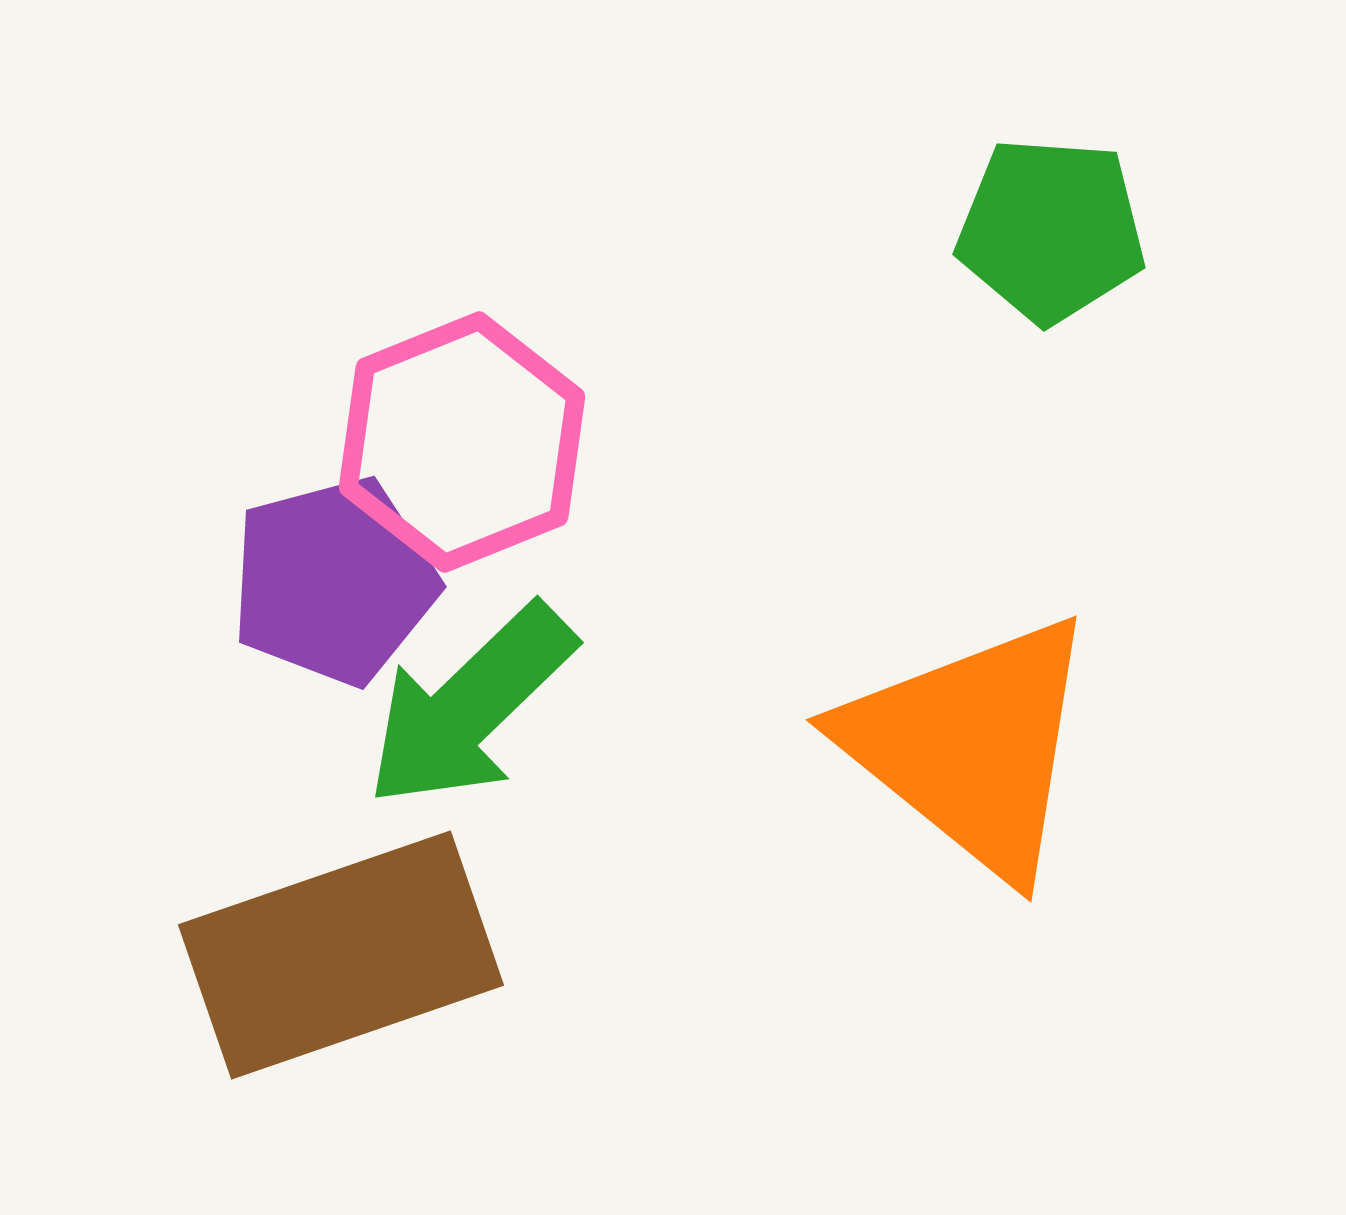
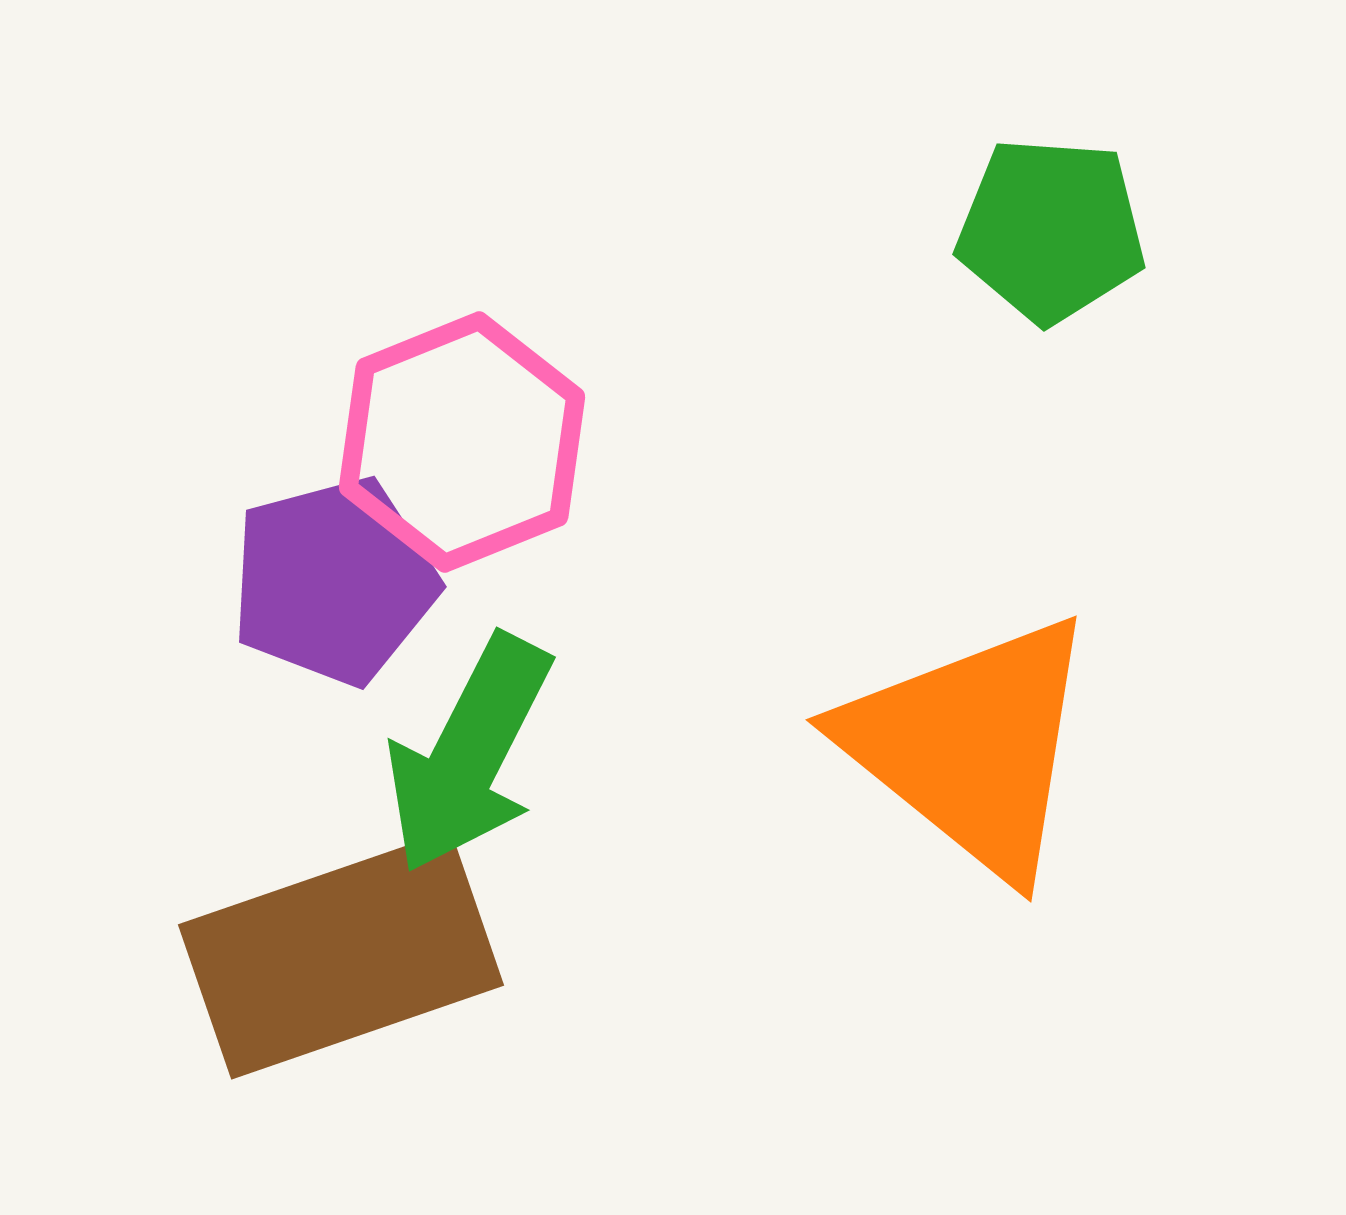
green arrow: moved 1 px left, 48 px down; rotated 19 degrees counterclockwise
